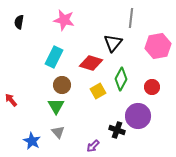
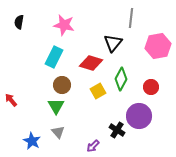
pink star: moved 5 px down
red circle: moved 1 px left
purple circle: moved 1 px right
black cross: rotated 14 degrees clockwise
